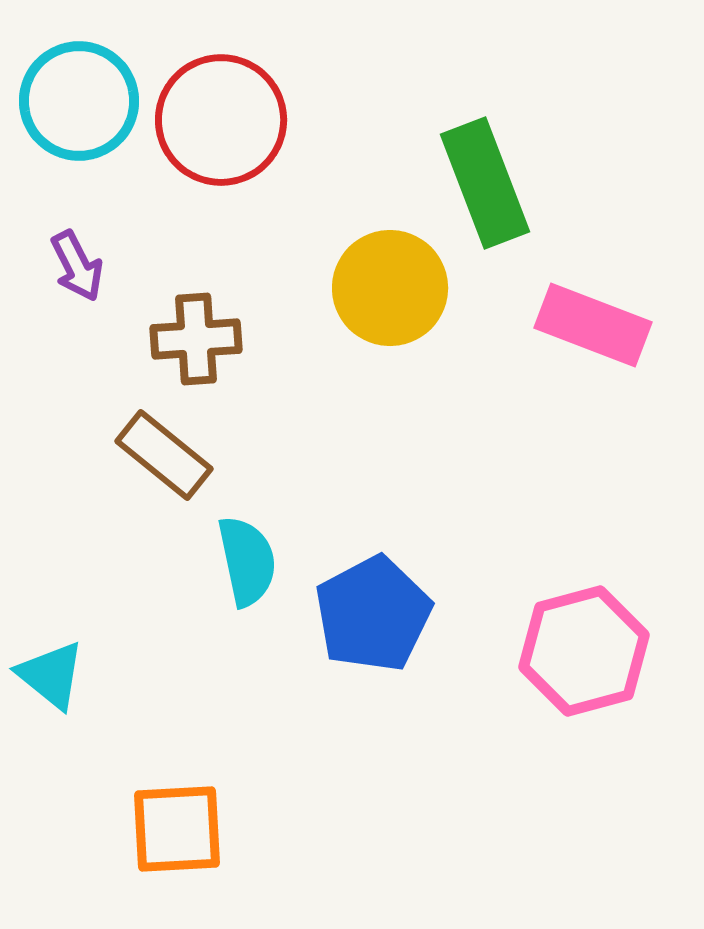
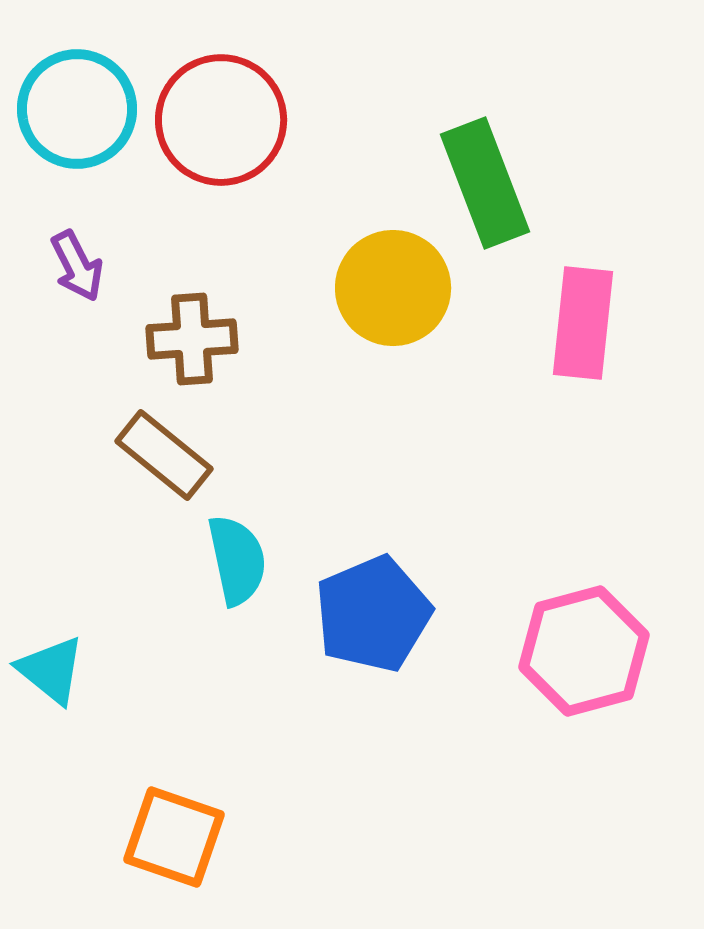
cyan circle: moved 2 px left, 8 px down
yellow circle: moved 3 px right
pink rectangle: moved 10 px left, 2 px up; rotated 75 degrees clockwise
brown cross: moved 4 px left
cyan semicircle: moved 10 px left, 1 px up
blue pentagon: rotated 5 degrees clockwise
cyan triangle: moved 5 px up
orange square: moved 3 px left, 8 px down; rotated 22 degrees clockwise
